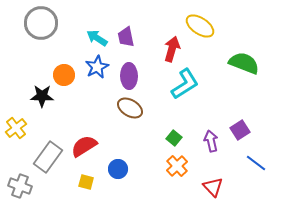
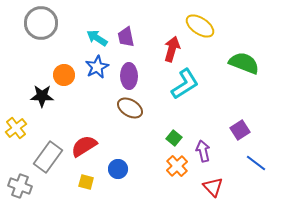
purple arrow: moved 8 px left, 10 px down
